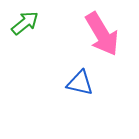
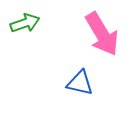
green arrow: rotated 20 degrees clockwise
